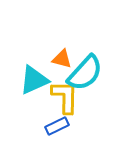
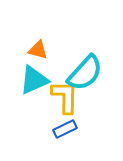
orange triangle: moved 24 px left, 9 px up
blue rectangle: moved 8 px right, 3 px down
